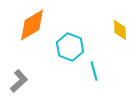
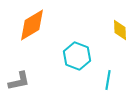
cyan hexagon: moved 7 px right, 9 px down
cyan line: moved 14 px right, 9 px down; rotated 24 degrees clockwise
gray L-shape: rotated 30 degrees clockwise
